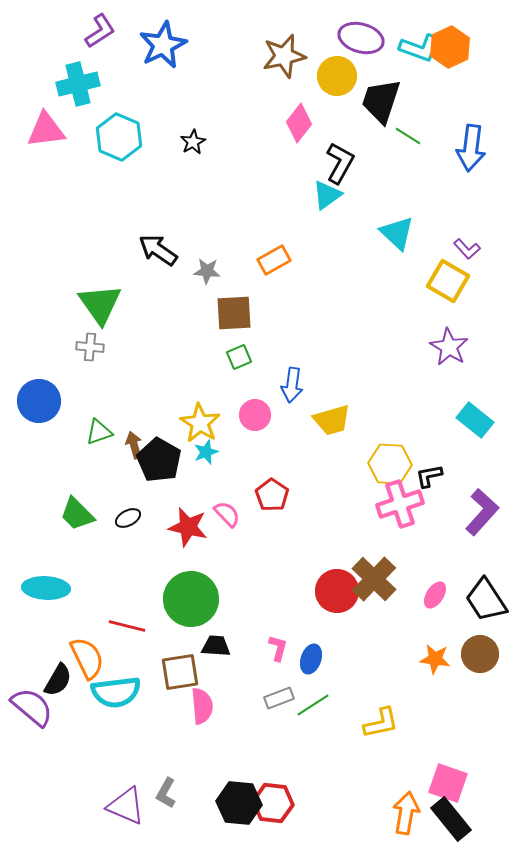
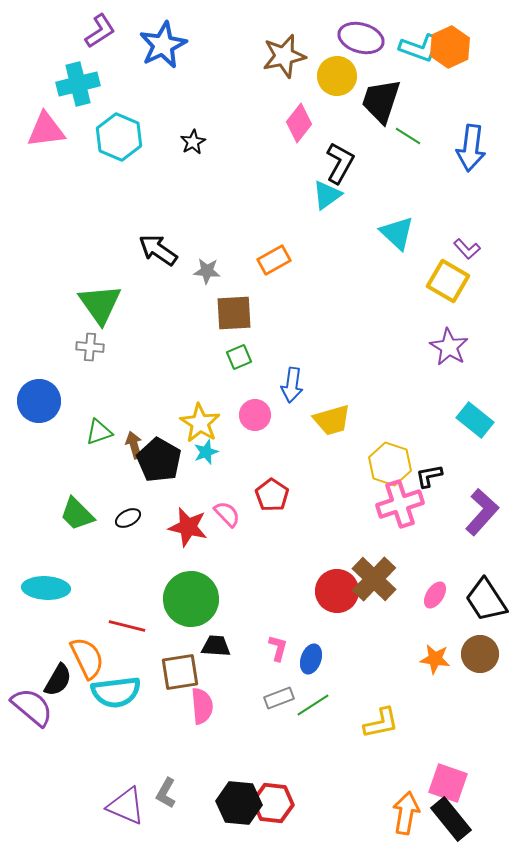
yellow hexagon at (390, 464): rotated 15 degrees clockwise
